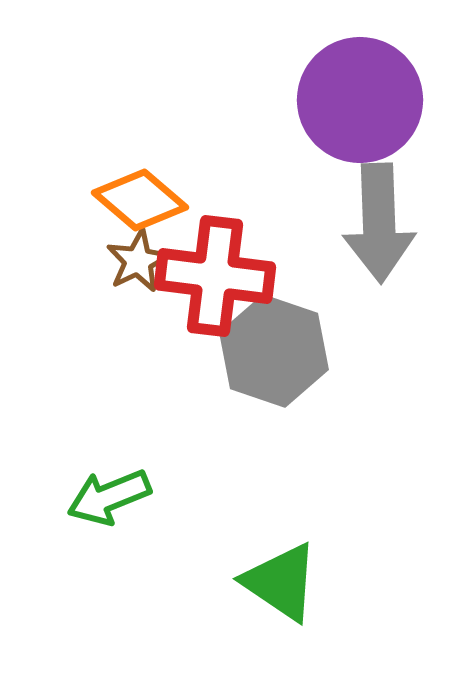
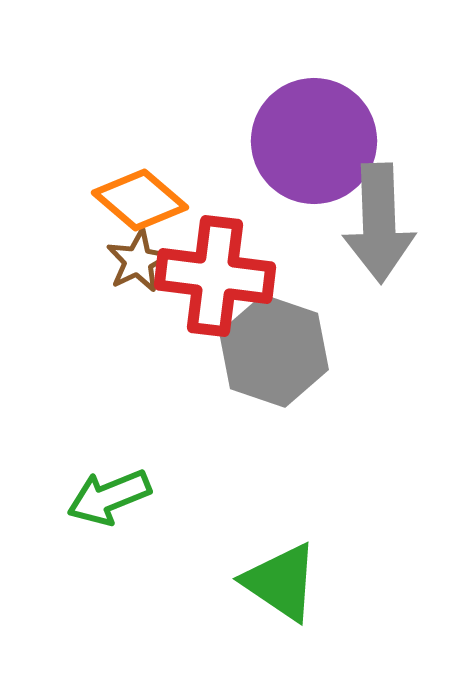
purple circle: moved 46 px left, 41 px down
